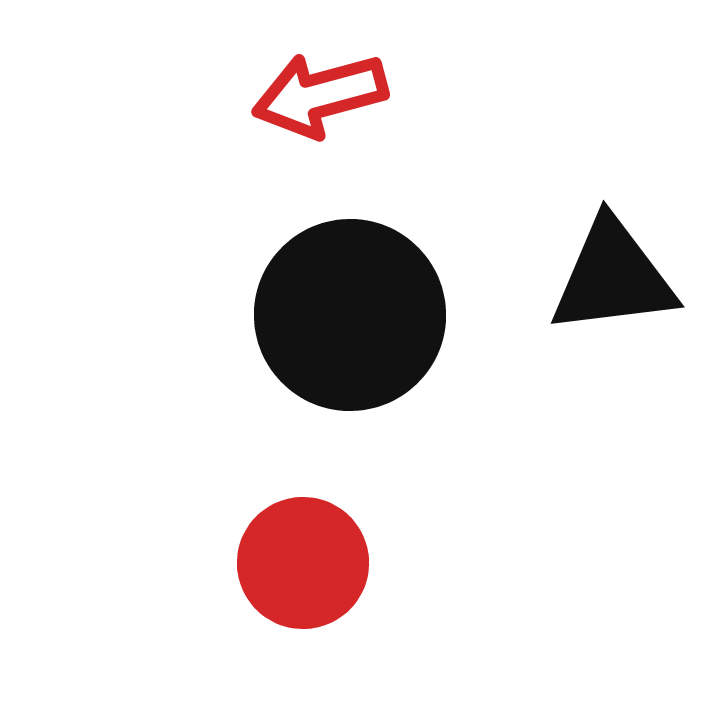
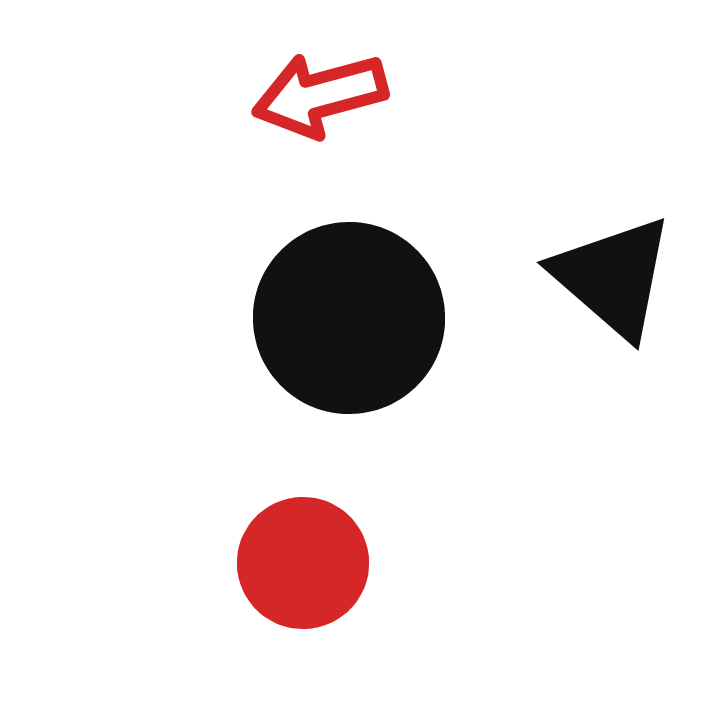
black triangle: rotated 48 degrees clockwise
black circle: moved 1 px left, 3 px down
